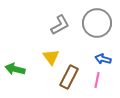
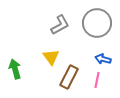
green arrow: rotated 60 degrees clockwise
